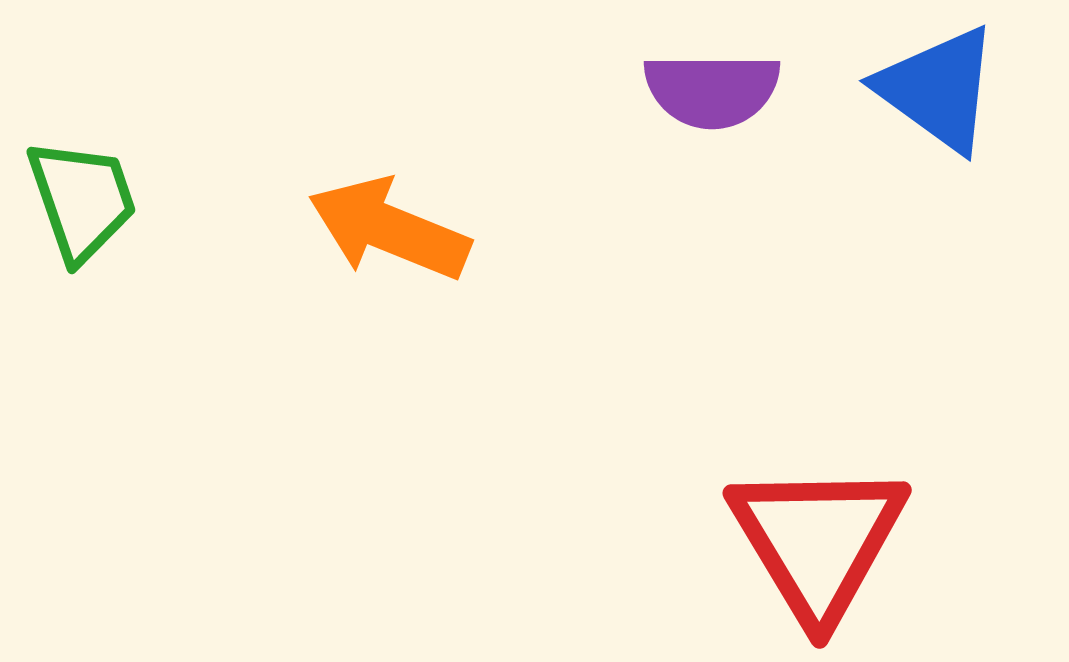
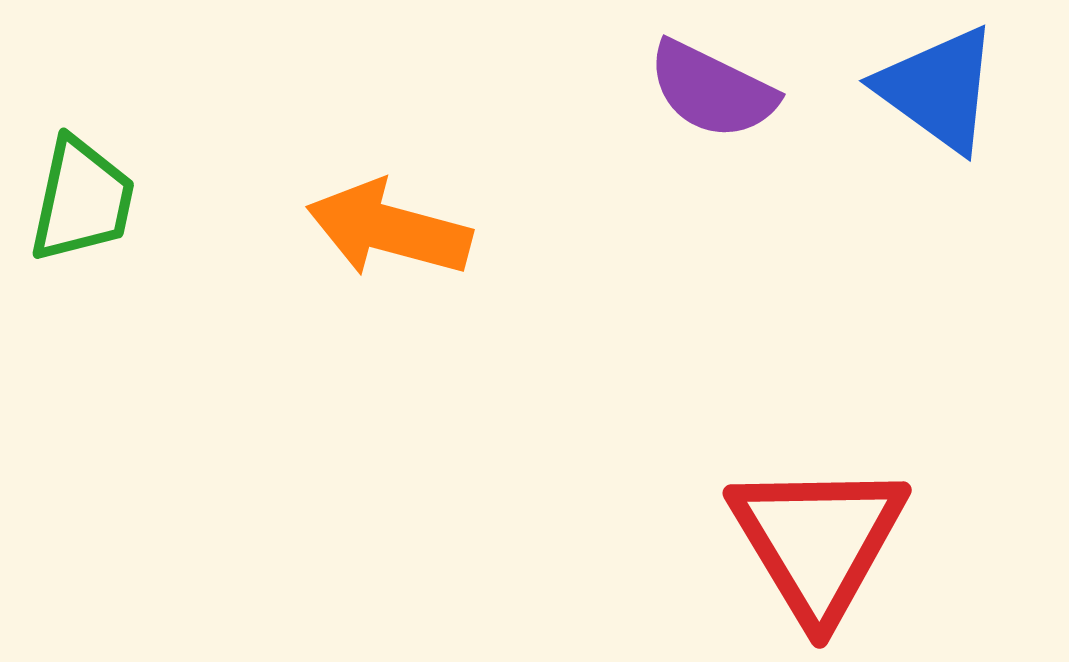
purple semicircle: rotated 26 degrees clockwise
green trapezoid: rotated 31 degrees clockwise
orange arrow: rotated 7 degrees counterclockwise
